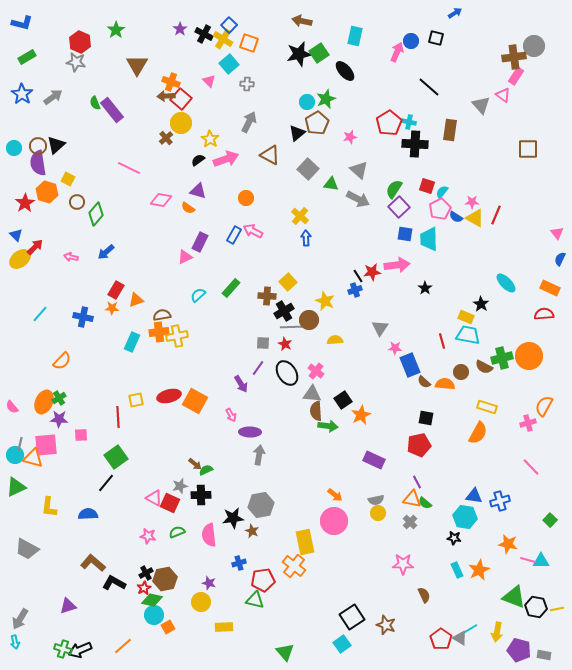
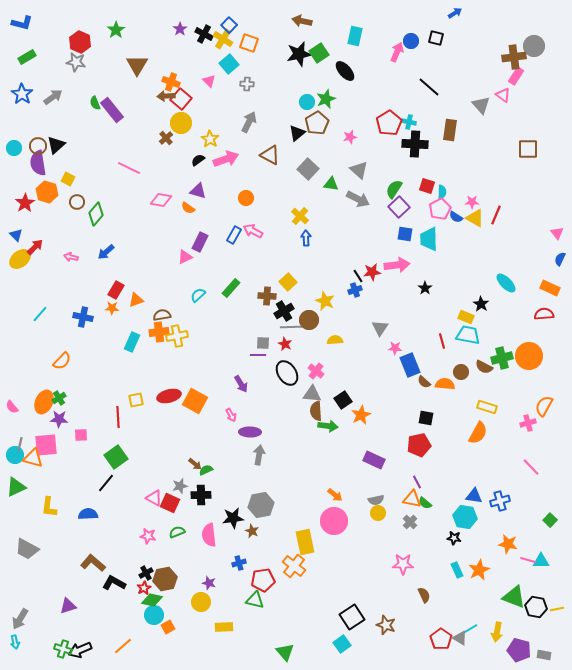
cyan semicircle at (442, 192): rotated 144 degrees clockwise
purple line at (258, 368): moved 13 px up; rotated 56 degrees clockwise
